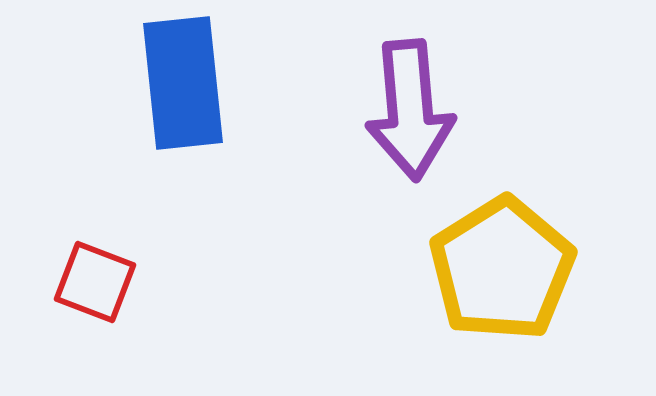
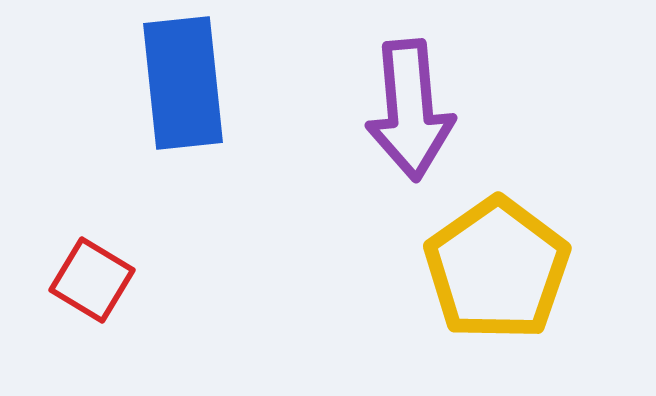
yellow pentagon: moved 5 px left; rotated 3 degrees counterclockwise
red square: moved 3 px left, 2 px up; rotated 10 degrees clockwise
